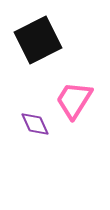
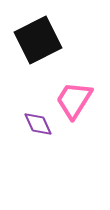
purple diamond: moved 3 px right
